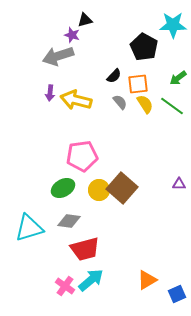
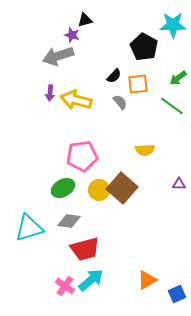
yellow semicircle: moved 46 px down; rotated 120 degrees clockwise
